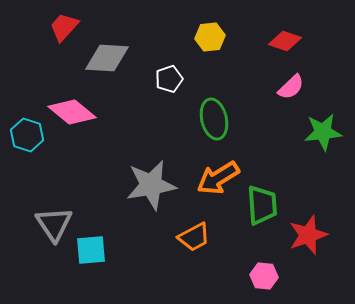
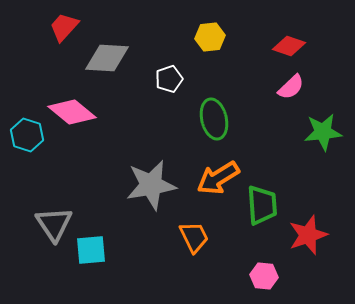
red diamond: moved 4 px right, 5 px down
orange trapezoid: rotated 88 degrees counterclockwise
